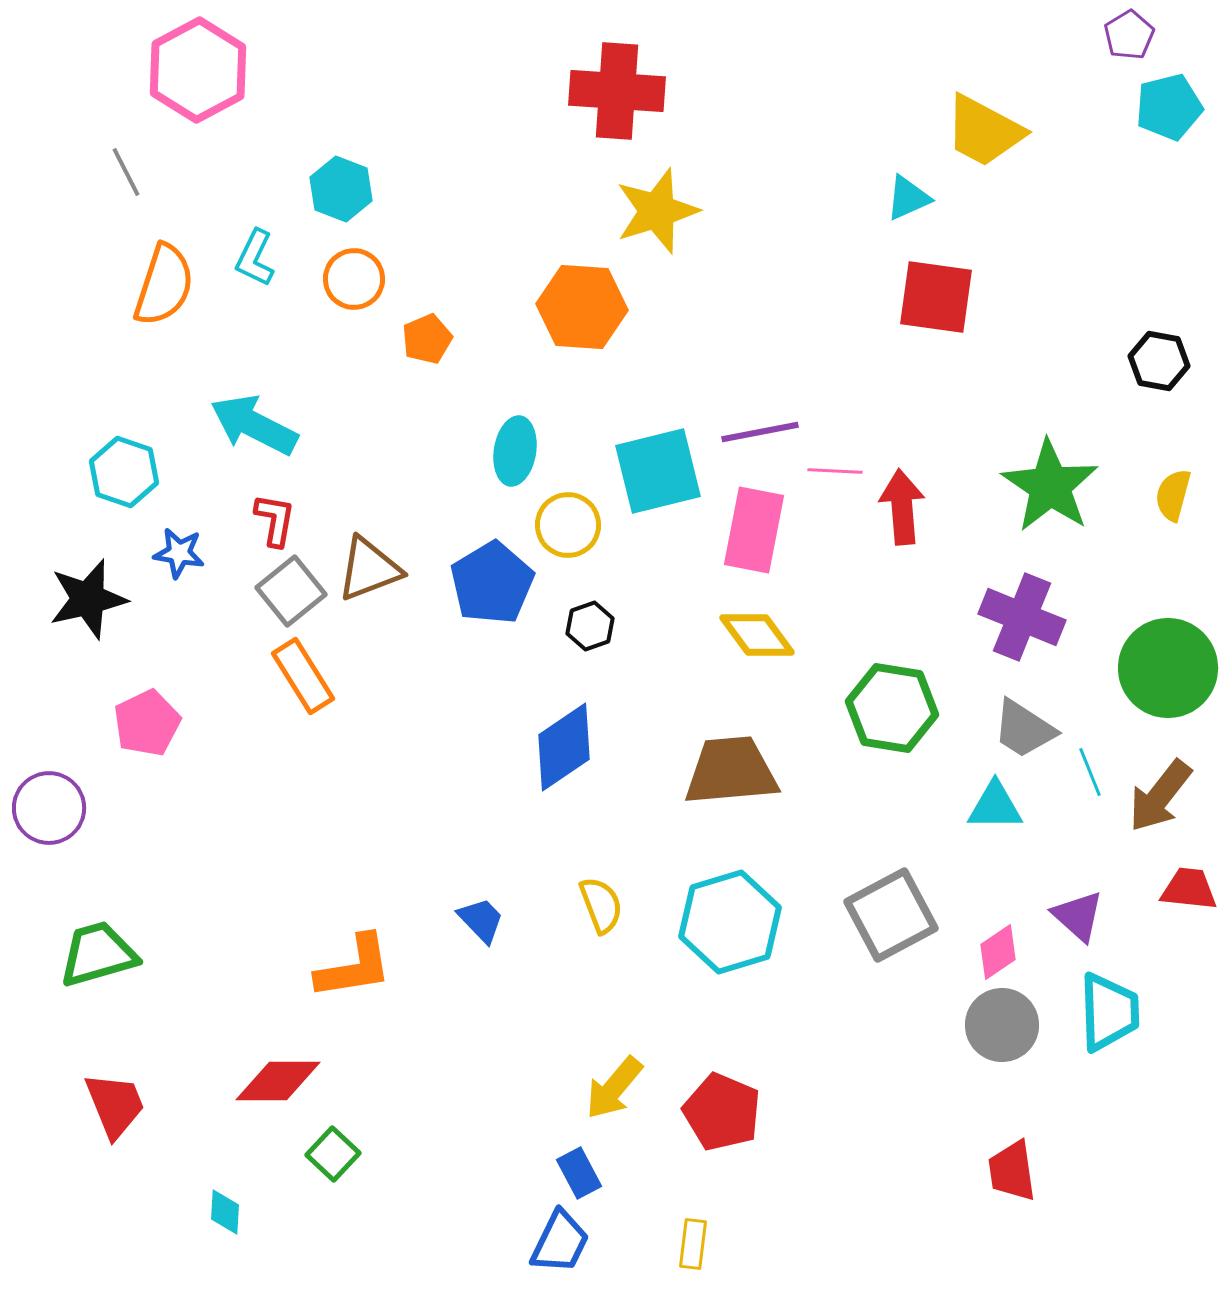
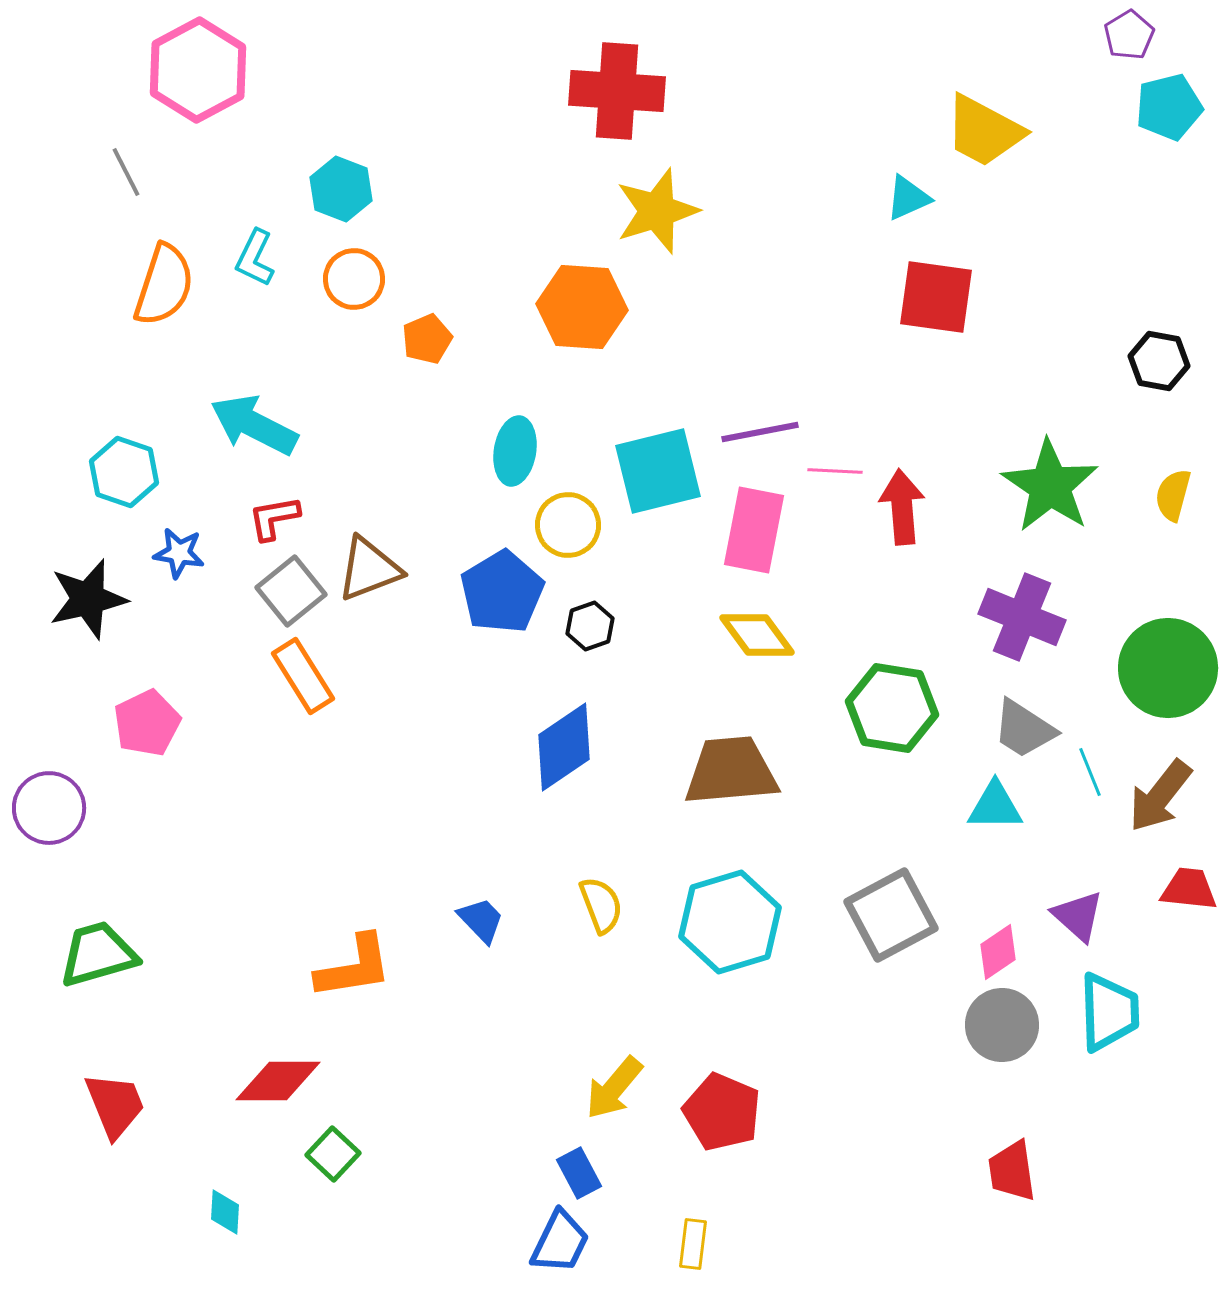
red L-shape at (275, 520): moved 1 px left, 2 px up; rotated 110 degrees counterclockwise
blue pentagon at (492, 583): moved 10 px right, 9 px down
